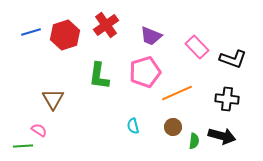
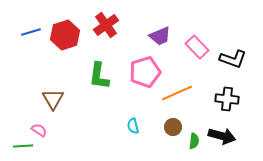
purple trapezoid: moved 9 px right; rotated 45 degrees counterclockwise
